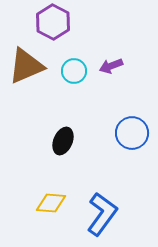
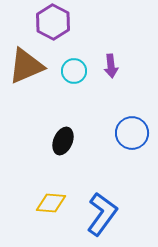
purple arrow: rotated 75 degrees counterclockwise
